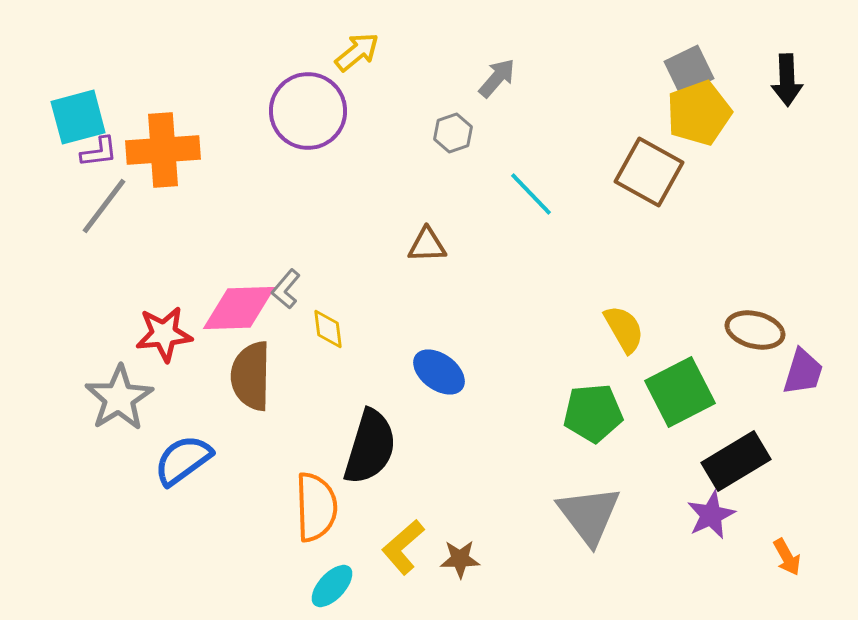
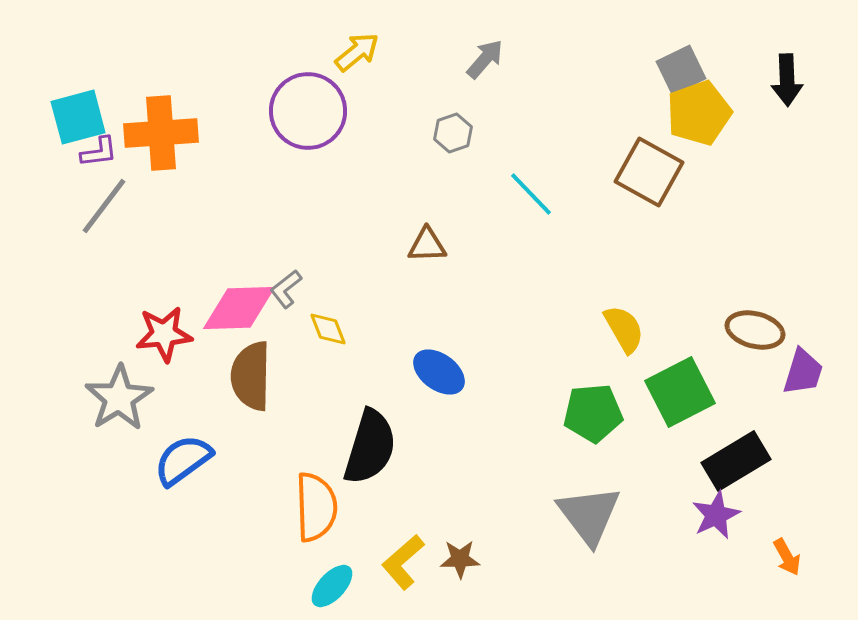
gray square: moved 8 px left
gray arrow: moved 12 px left, 19 px up
orange cross: moved 2 px left, 17 px up
gray L-shape: rotated 12 degrees clockwise
yellow diamond: rotated 15 degrees counterclockwise
purple star: moved 5 px right
yellow L-shape: moved 15 px down
